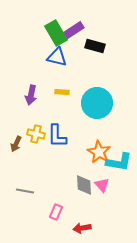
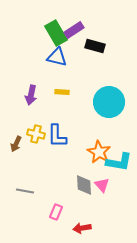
cyan circle: moved 12 px right, 1 px up
